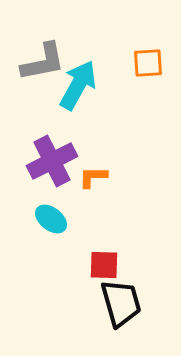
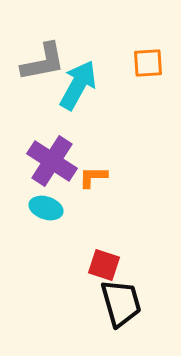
purple cross: rotated 30 degrees counterclockwise
cyan ellipse: moved 5 px left, 11 px up; rotated 20 degrees counterclockwise
red square: rotated 16 degrees clockwise
